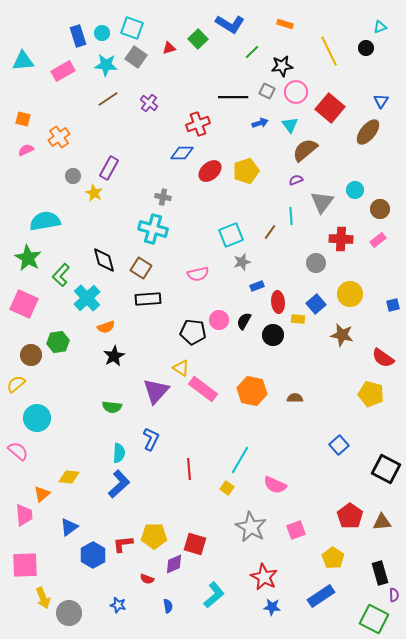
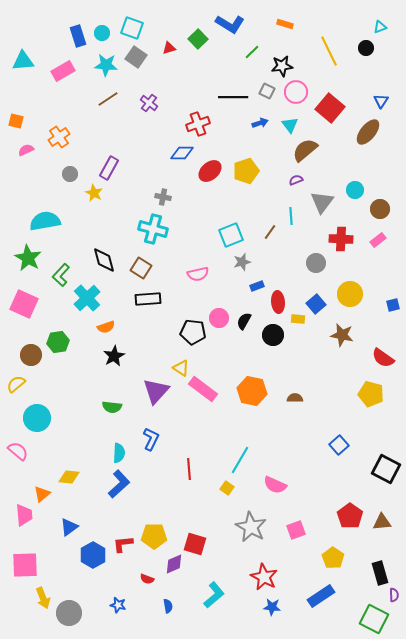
orange square at (23, 119): moved 7 px left, 2 px down
gray circle at (73, 176): moved 3 px left, 2 px up
pink circle at (219, 320): moved 2 px up
